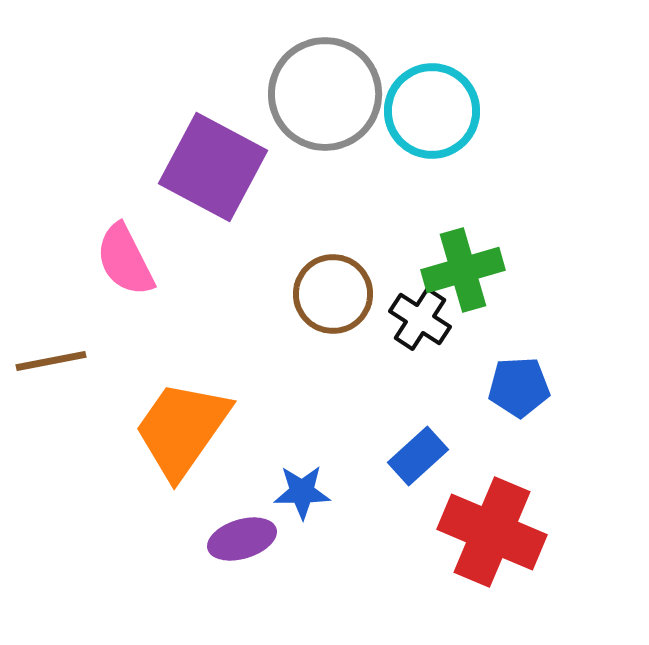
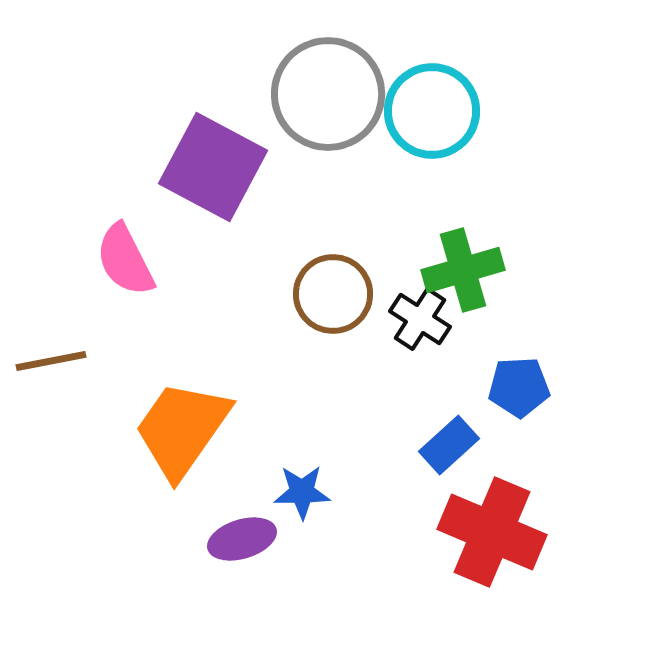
gray circle: moved 3 px right
blue rectangle: moved 31 px right, 11 px up
